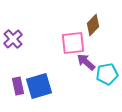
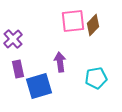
pink square: moved 22 px up
purple arrow: moved 26 px left; rotated 42 degrees clockwise
cyan pentagon: moved 11 px left, 4 px down
purple rectangle: moved 17 px up
